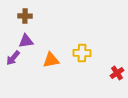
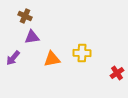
brown cross: rotated 24 degrees clockwise
purple triangle: moved 6 px right, 4 px up
orange triangle: moved 1 px right, 1 px up
